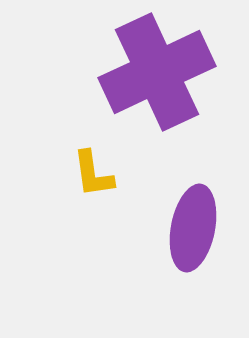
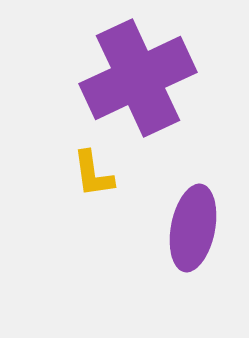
purple cross: moved 19 px left, 6 px down
